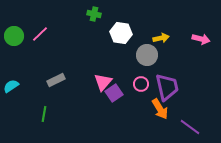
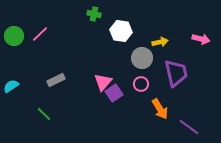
white hexagon: moved 2 px up
yellow arrow: moved 1 px left, 4 px down
gray circle: moved 5 px left, 3 px down
purple trapezoid: moved 9 px right, 14 px up
green line: rotated 56 degrees counterclockwise
purple line: moved 1 px left
